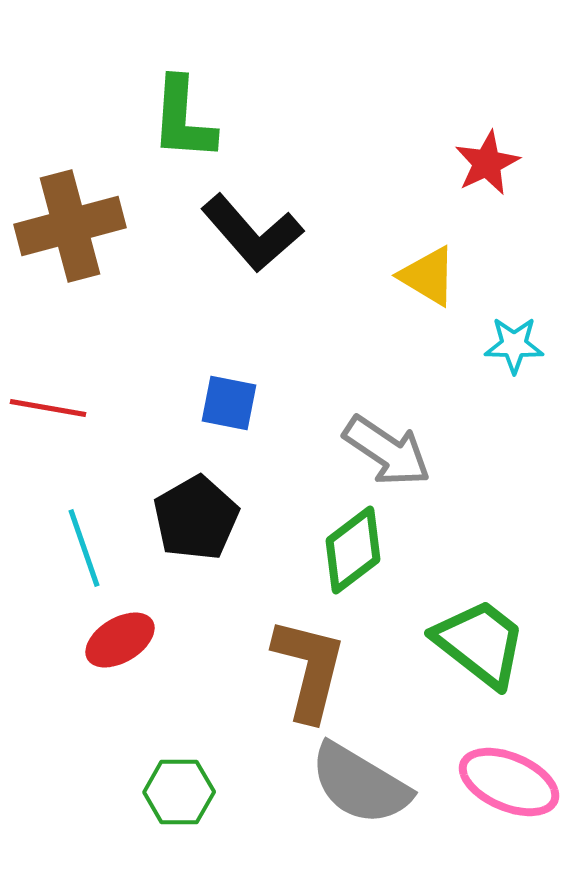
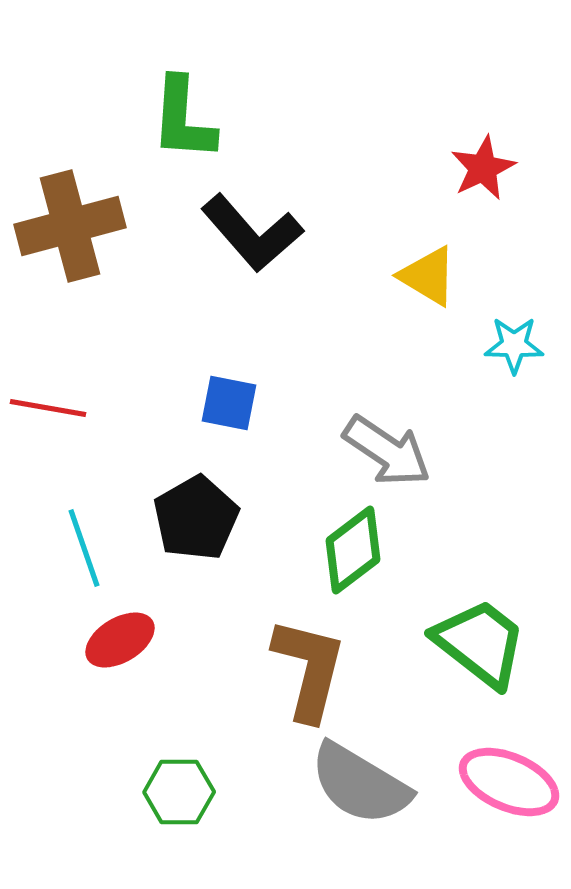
red star: moved 4 px left, 5 px down
